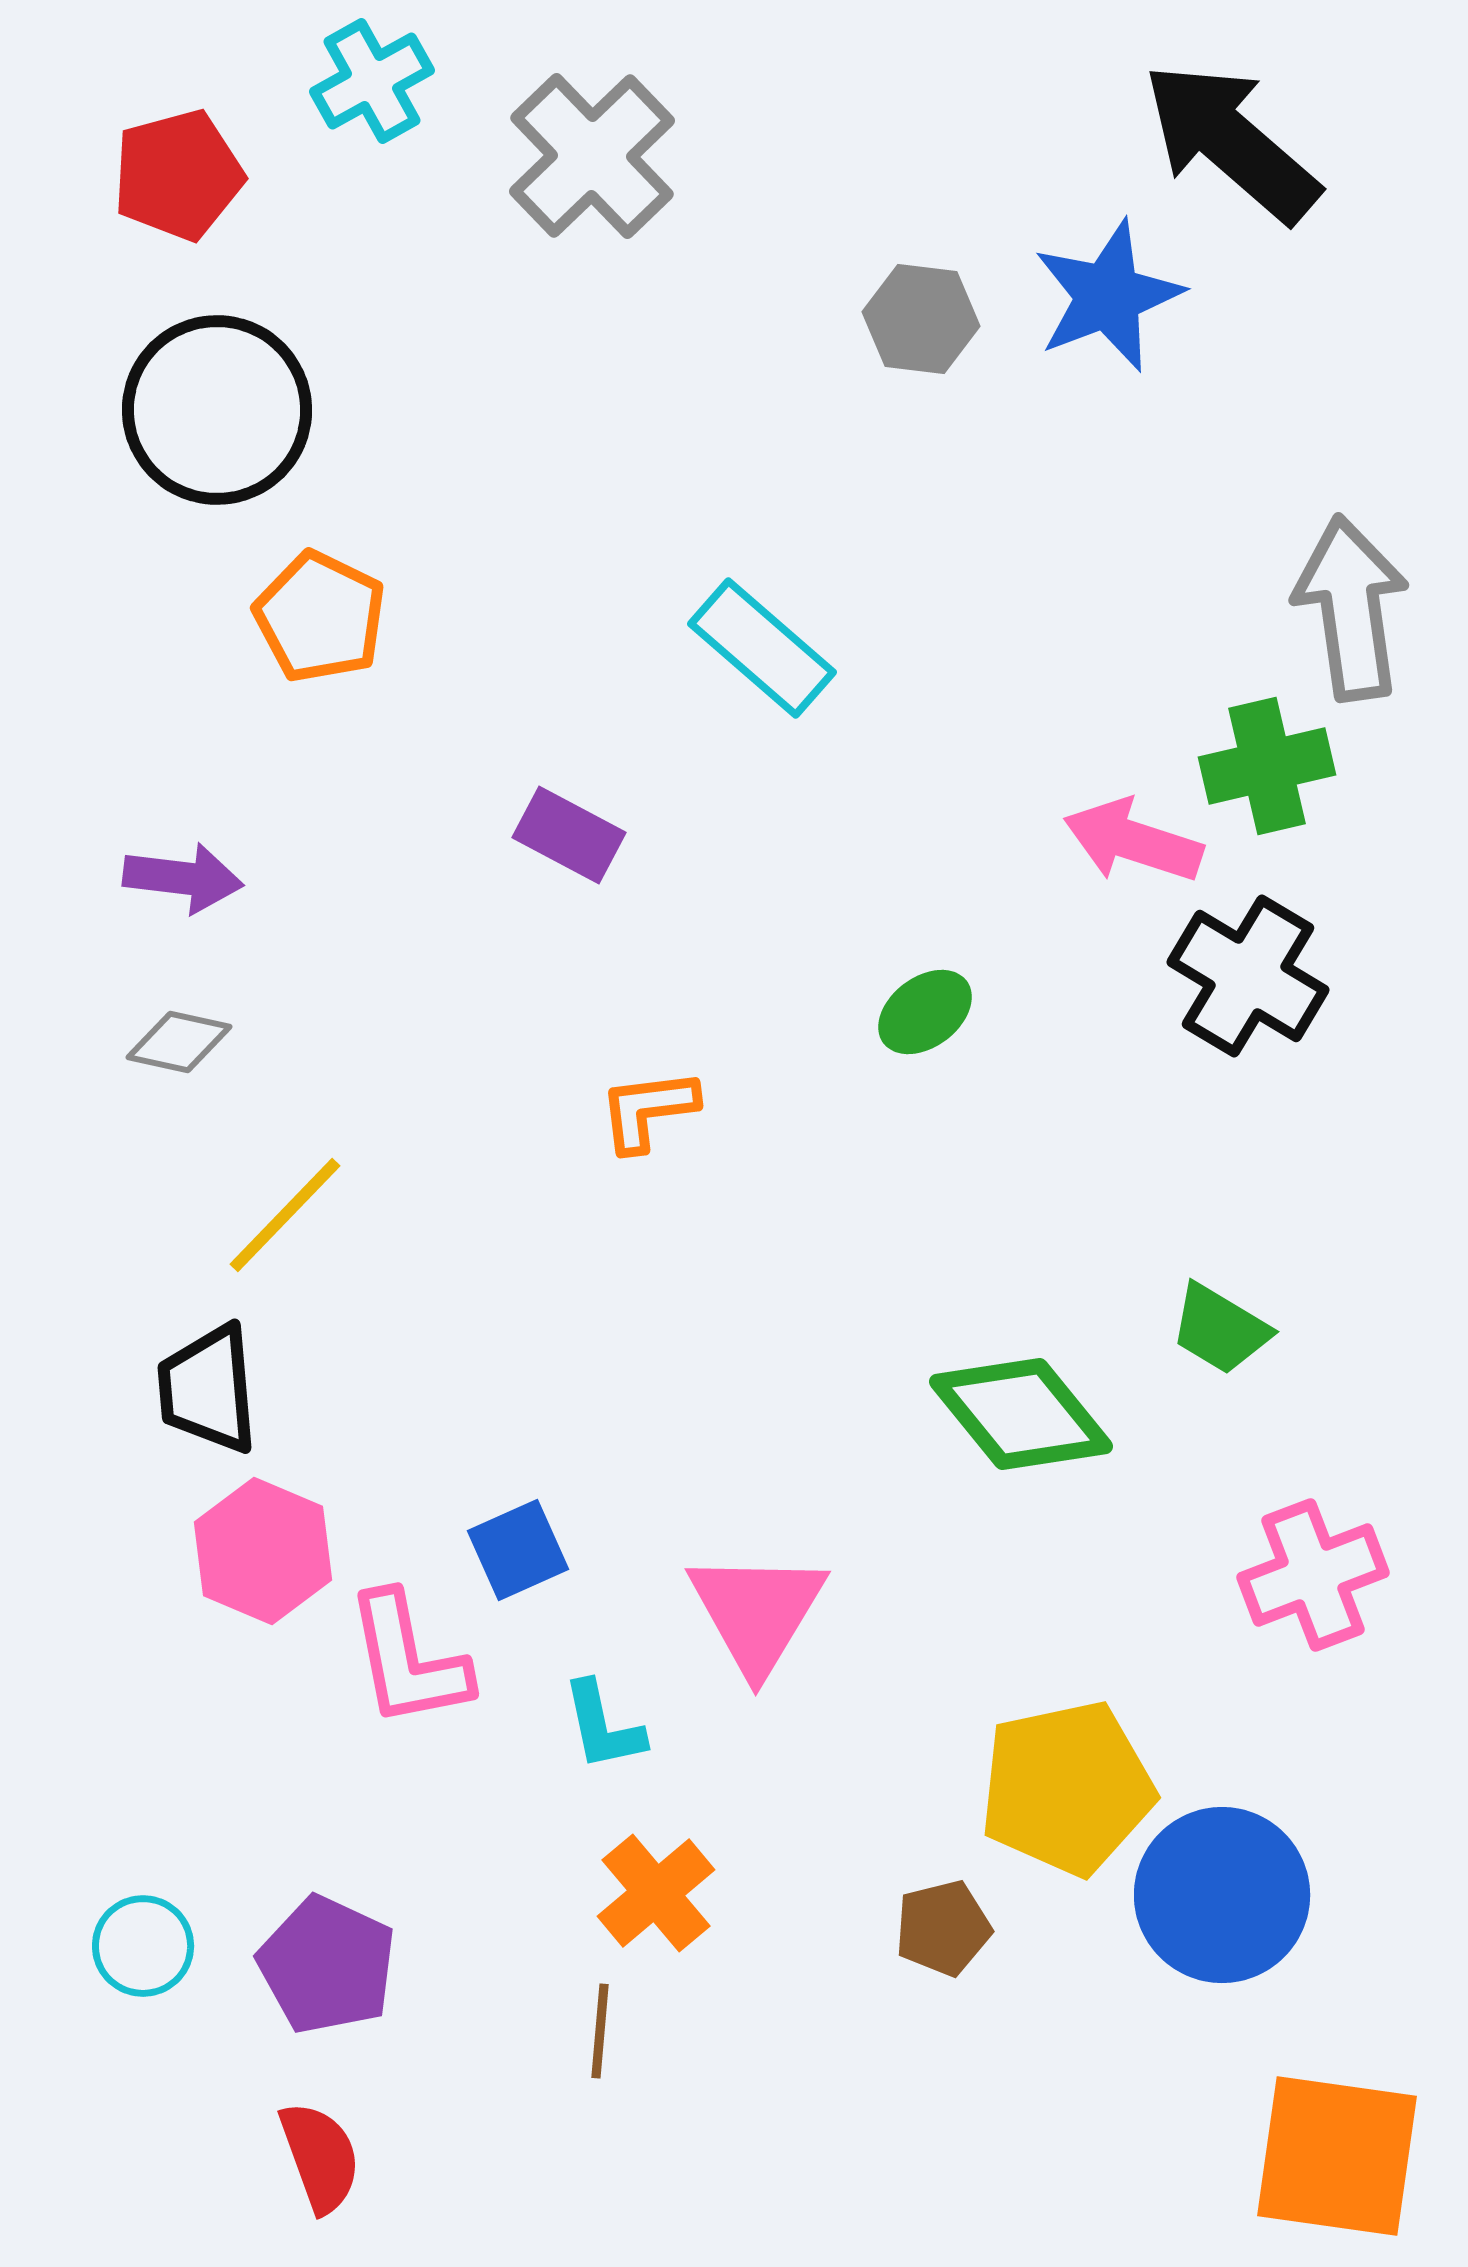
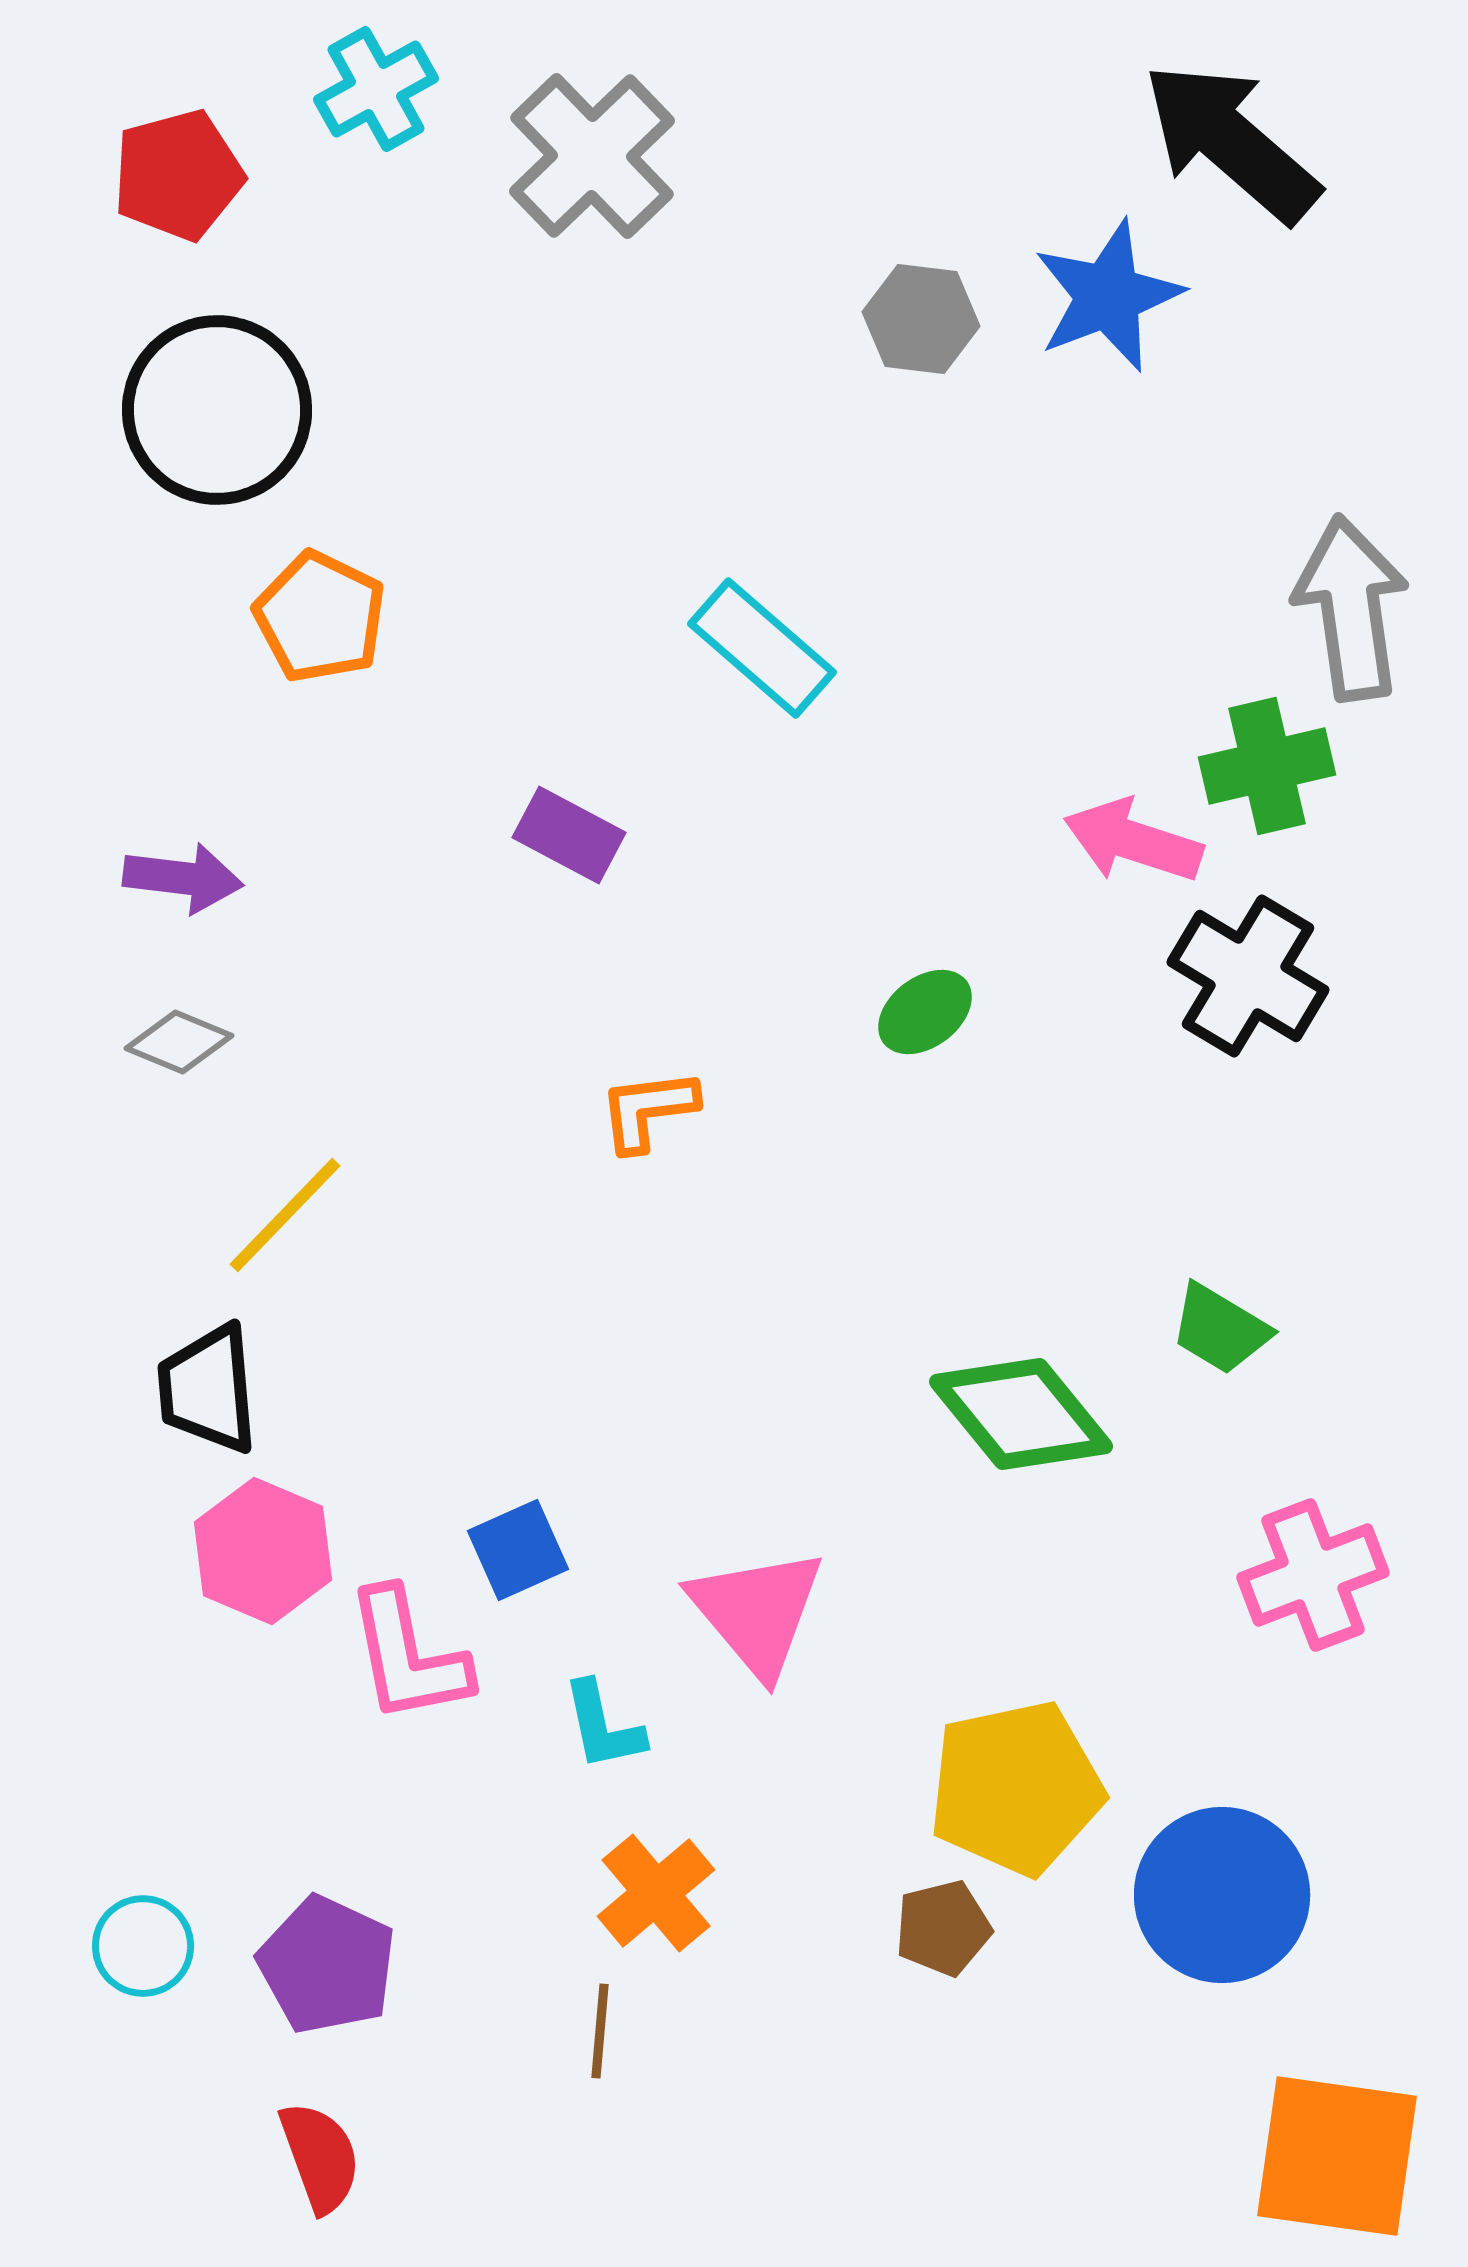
cyan cross: moved 4 px right, 8 px down
gray diamond: rotated 10 degrees clockwise
pink triangle: rotated 11 degrees counterclockwise
pink L-shape: moved 4 px up
yellow pentagon: moved 51 px left
